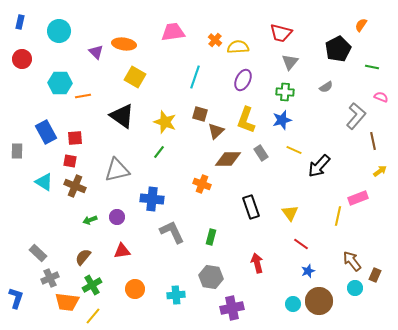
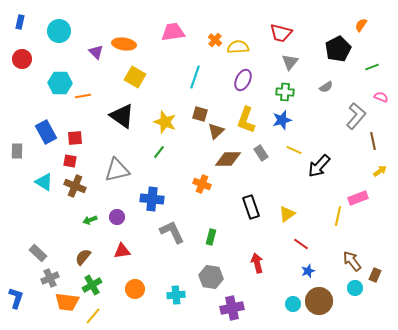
green line at (372, 67): rotated 32 degrees counterclockwise
yellow triangle at (290, 213): moved 3 px left, 1 px down; rotated 30 degrees clockwise
